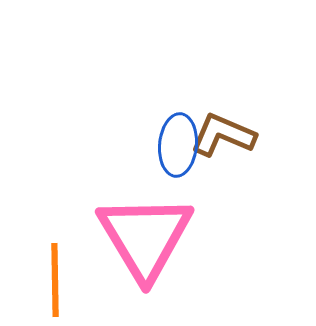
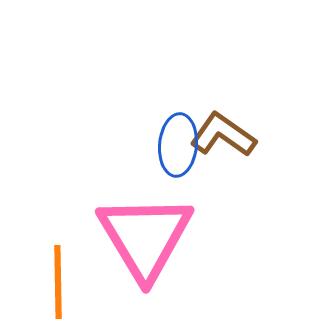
brown L-shape: rotated 12 degrees clockwise
orange line: moved 3 px right, 2 px down
